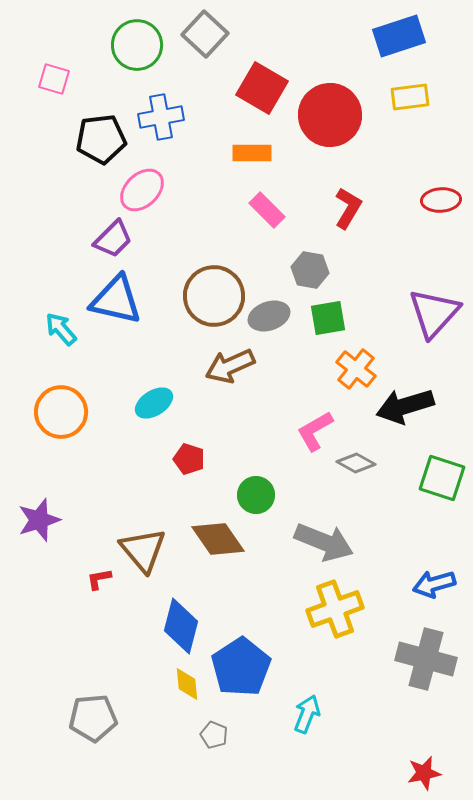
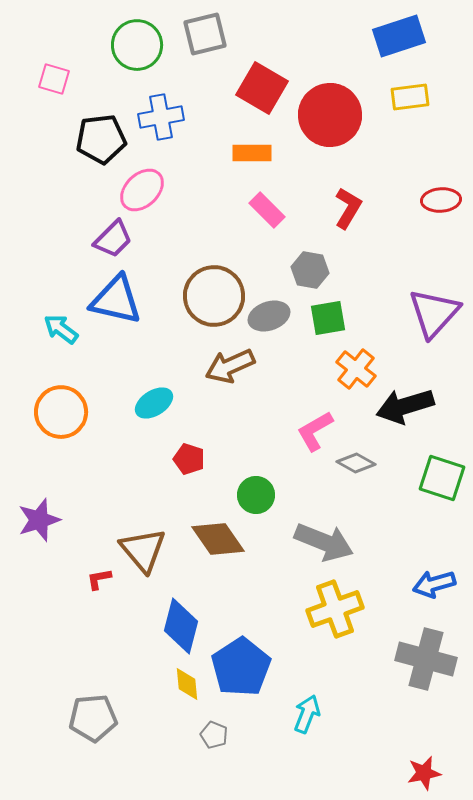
gray square at (205, 34): rotated 33 degrees clockwise
cyan arrow at (61, 329): rotated 12 degrees counterclockwise
